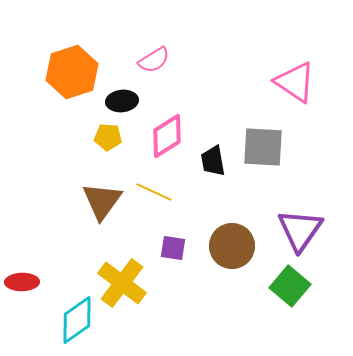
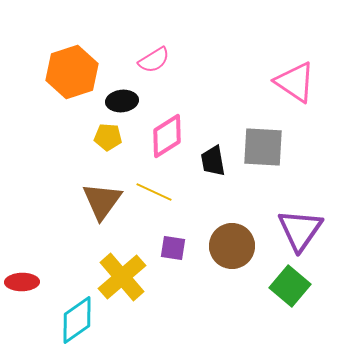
yellow cross: moved 6 px up; rotated 12 degrees clockwise
